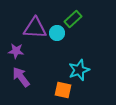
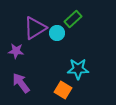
purple triangle: rotated 35 degrees counterclockwise
cyan star: moved 1 px left, 1 px up; rotated 20 degrees clockwise
purple arrow: moved 6 px down
orange square: rotated 18 degrees clockwise
